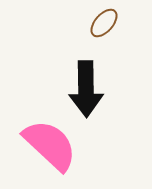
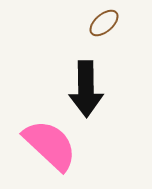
brown ellipse: rotated 8 degrees clockwise
